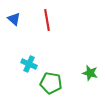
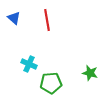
blue triangle: moved 1 px up
green pentagon: rotated 15 degrees counterclockwise
